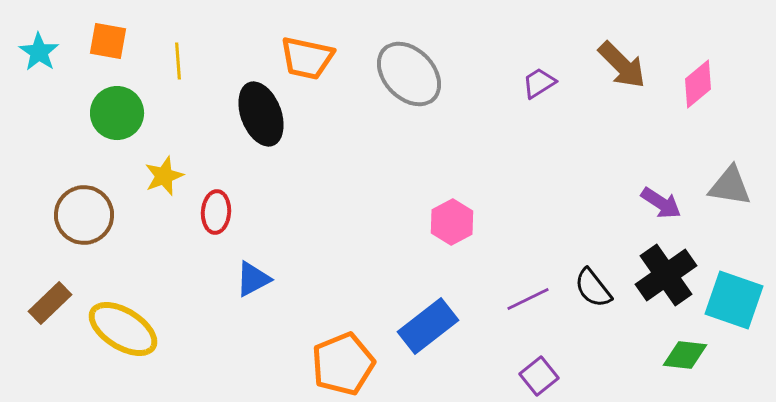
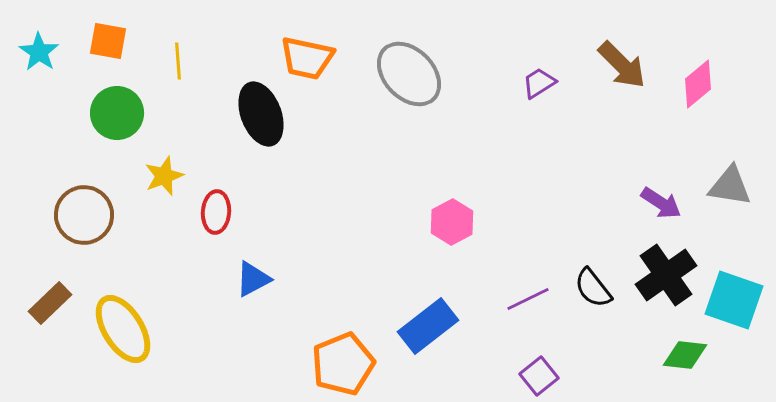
yellow ellipse: rotated 26 degrees clockwise
